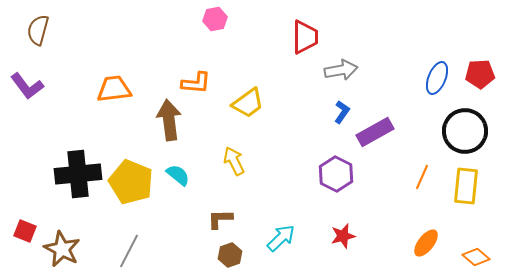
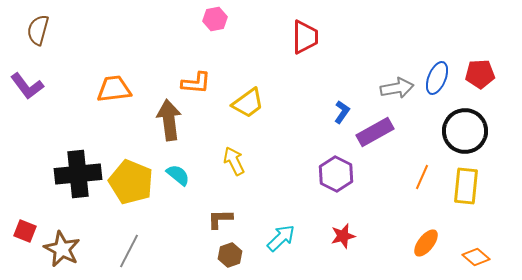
gray arrow: moved 56 px right, 18 px down
